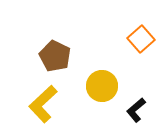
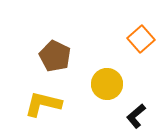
yellow circle: moved 5 px right, 2 px up
yellow L-shape: rotated 57 degrees clockwise
black L-shape: moved 6 px down
